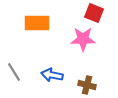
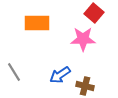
red square: rotated 18 degrees clockwise
blue arrow: moved 8 px right; rotated 45 degrees counterclockwise
brown cross: moved 2 px left, 1 px down
